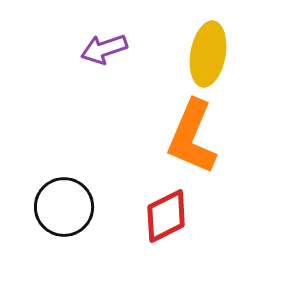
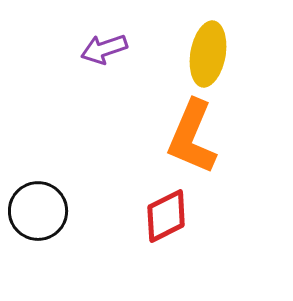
black circle: moved 26 px left, 4 px down
